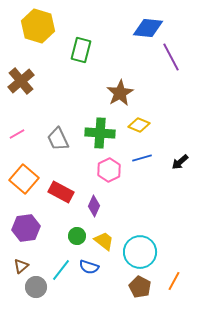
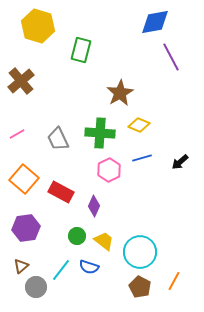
blue diamond: moved 7 px right, 6 px up; rotated 16 degrees counterclockwise
